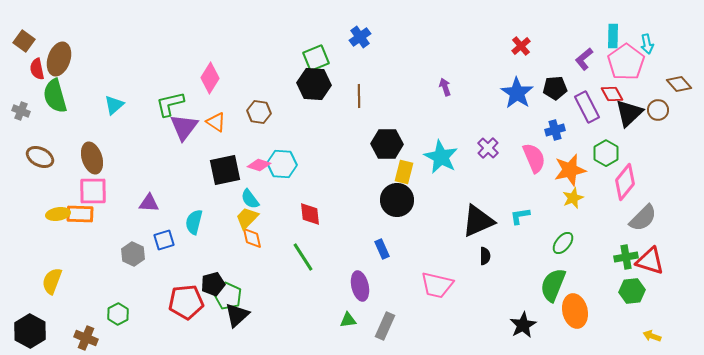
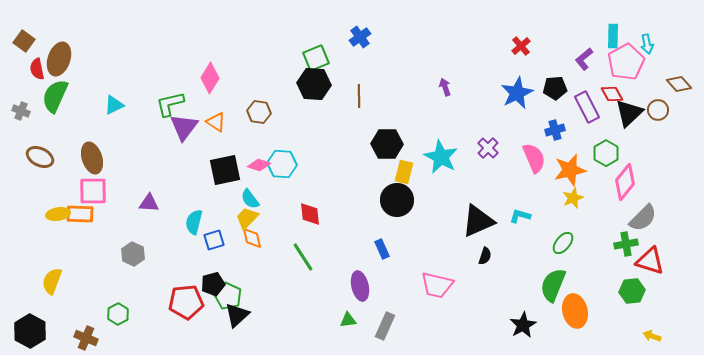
pink pentagon at (626, 62): rotated 6 degrees clockwise
blue star at (517, 93): rotated 12 degrees clockwise
green semicircle at (55, 96): rotated 40 degrees clockwise
cyan triangle at (114, 105): rotated 15 degrees clockwise
cyan L-shape at (520, 216): rotated 25 degrees clockwise
blue square at (164, 240): moved 50 px right
black semicircle at (485, 256): rotated 18 degrees clockwise
green cross at (626, 257): moved 13 px up
